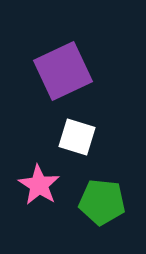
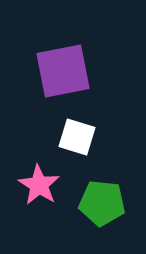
purple square: rotated 14 degrees clockwise
green pentagon: moved 1 px down
